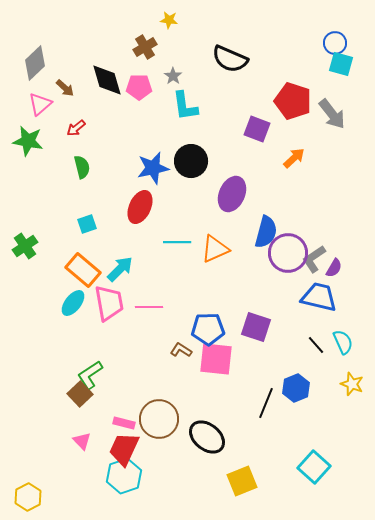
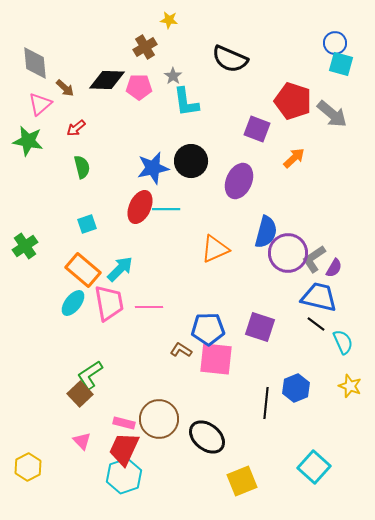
gray diamond at (35, 63): rotated 52 degrees counterclockwise
black diamond at (107, 80): rotated 72 degrees counterclockwise
cyan L-shape at (185, 106): moved 1 px right, 4 px up
gray arrow at (332, 114): rotated 12 degrees counterclockwise
purple ellipse at (232, 194): moved 7 px right, 13 px up
cyan line at (177, 242): moved 11 px left, 33 px up
purple square at (256, 327): moved 4 px right
black line at (316, 345): moved 21 px up; rotated 12 degrees counterclockwise
yellow star at (352, 384): moved 2 px left, 2 px down
black line at (266, 403): rotated 16 degrees counterclockwise
yellow hexagon at (28, 497): moved 30 px up
